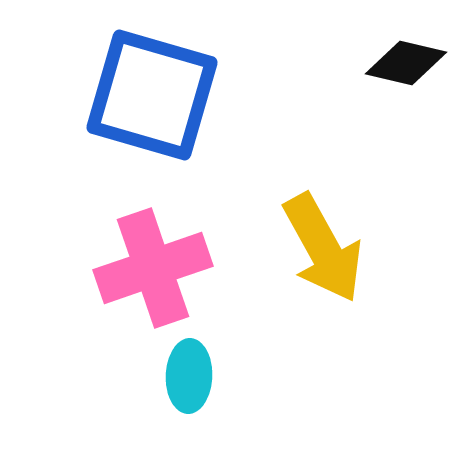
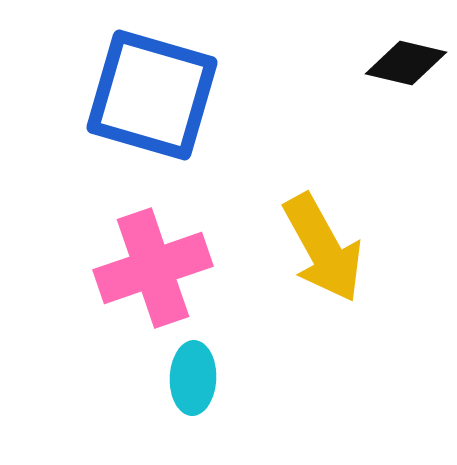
cyan ellipse: moved 4 px right, 2 px down
